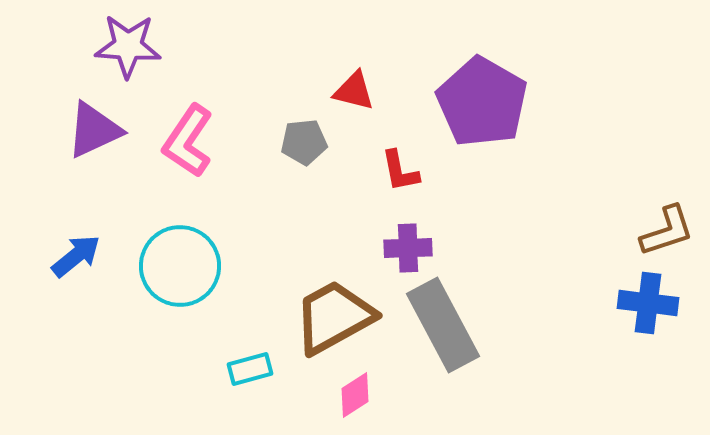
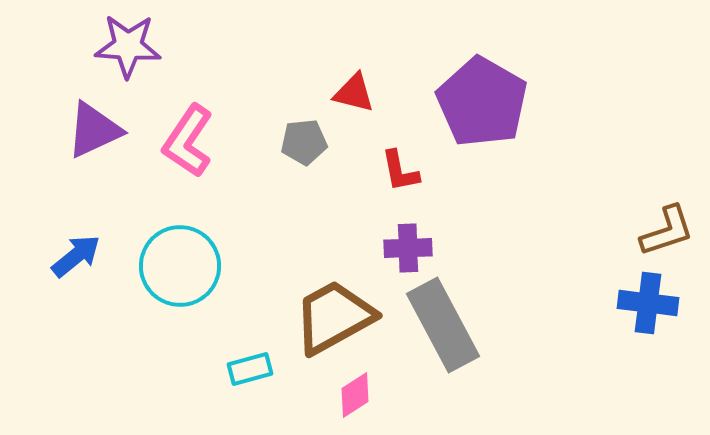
red triangle: moved 2 px down
